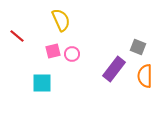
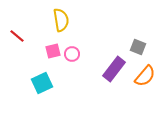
yellow semicircle: rotated 15 degrees clockwise
orange semicircle: rotated 140 degrees counterclockwise
cyan square: rotated 25 degrees counterclockwise
